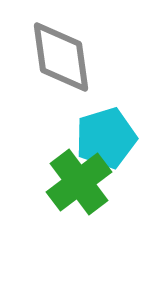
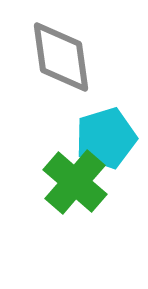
green cross: moved 4 px left; rotated 12 degrees counterclockwise
